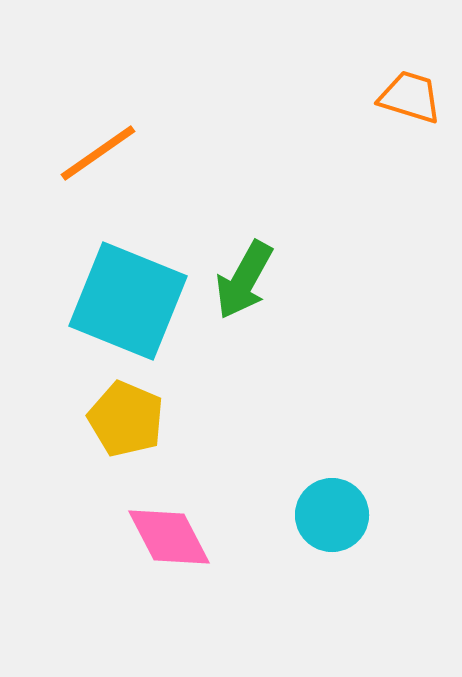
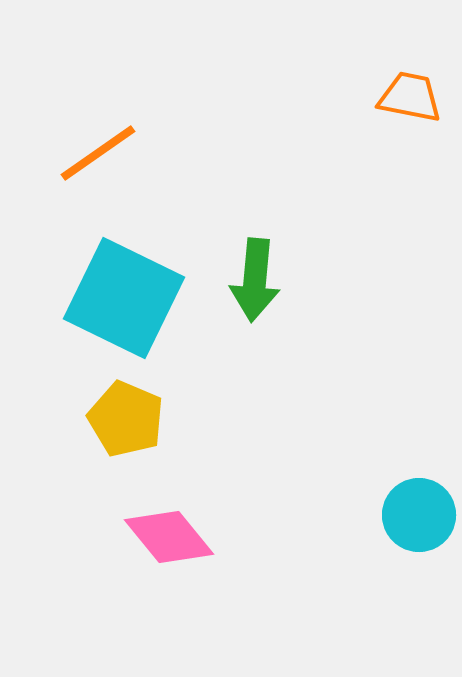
orange trapezoid: rotated 6 degrees counterclockwise
green arrow: moved 11 px right; rotated 24 degrees counterclockwise
cyan square: moved 4 px left, 3 px up; rotated 4 degrees clockwise
cyan circle: moved 87 px right
pink diamond: rotated 12 degrees counterclockwise
